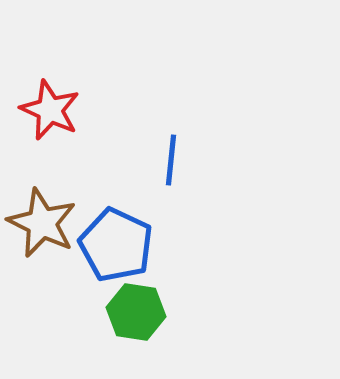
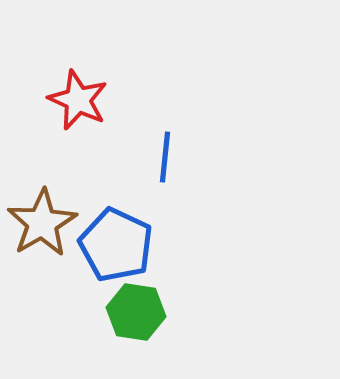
red star: moved 28 px right, 10 px up
blue line: moved 6 px left, 3 px up
brown star: rotated 16 degrees clockwise
